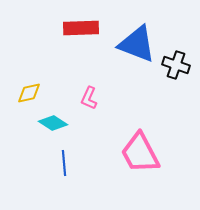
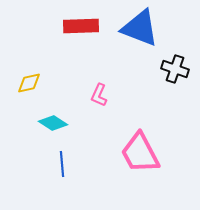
red rectangle: moved 2 px up
blue triangle: moved 3 px right, 16 px up
black cross: moved 1 px left, 4 px down
yellow diamond: moved 10 px up
pink L-shape: moved 10 px right, 3 px up
blue line: moved 2 px left, 1 px down
